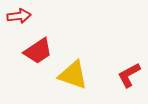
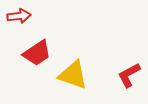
red trapezoid: moved 1 px left, 2 px down
